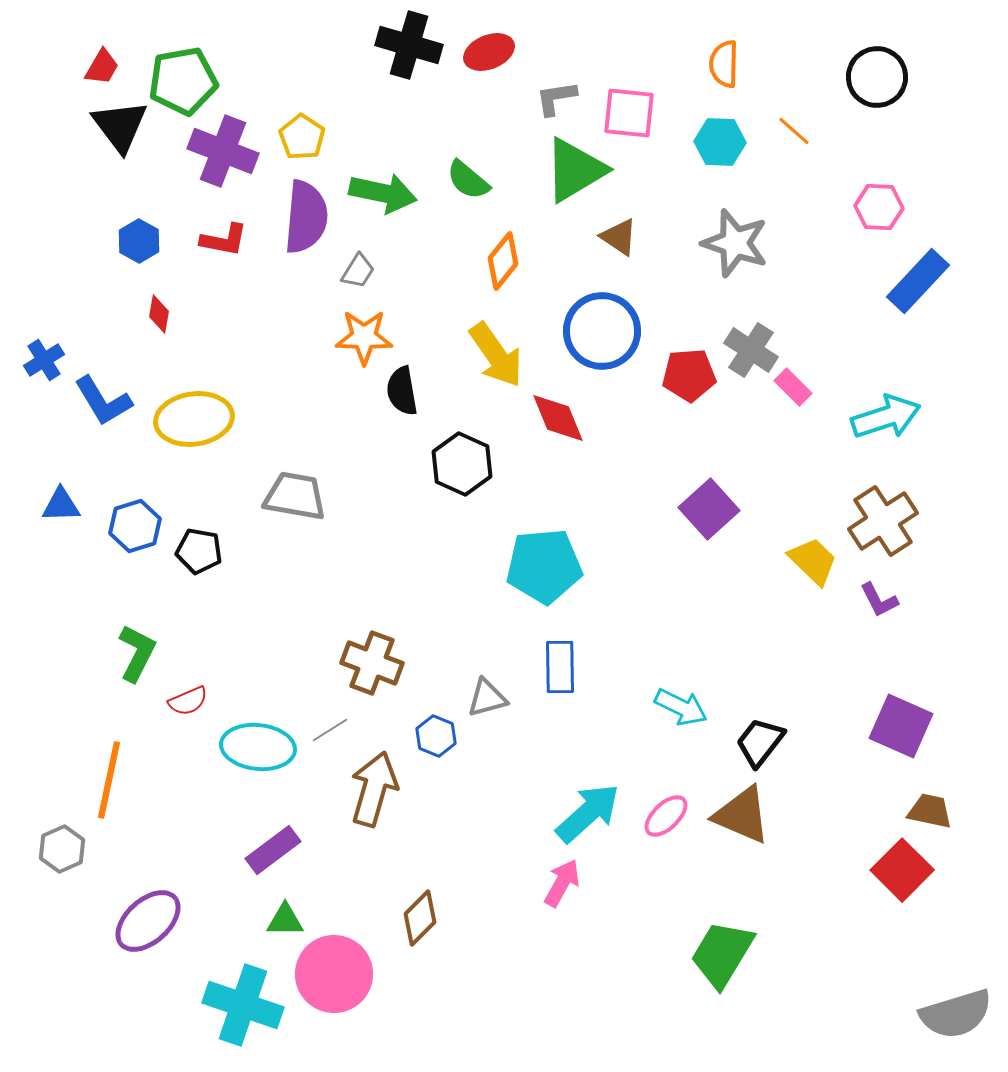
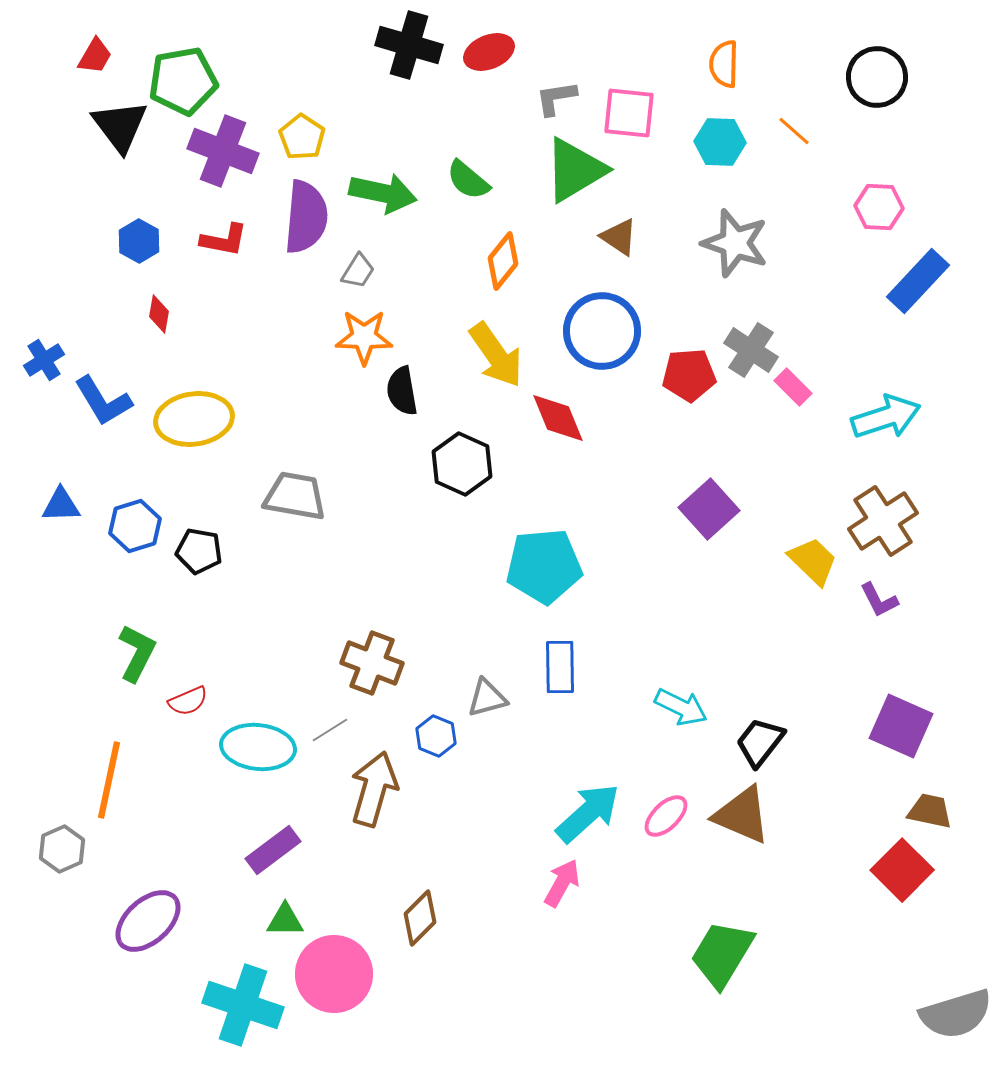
red trapezoid at (102, 67): moved 7 px left, 11 px up
